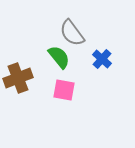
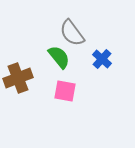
pink square: moved 1 px right, 1 px down
